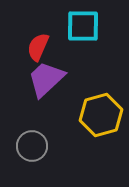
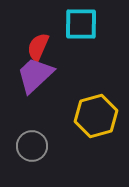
cyan square: moved 2 px left, 2 px up
purple trapezoid: moved 11 px left, 4 px up
yellow hexagon: moved 5 px left, 1 px down
